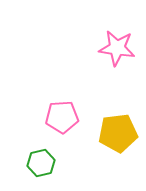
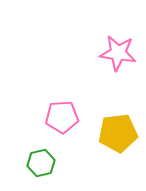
pink star: moved 1 px right, 5 px down
